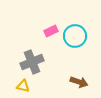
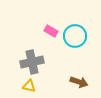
pink rectangle: rotated 56 degrees clockwise
gray cross: rotated 10 degrees clockwise
yellow triangle: moved 6 px right
